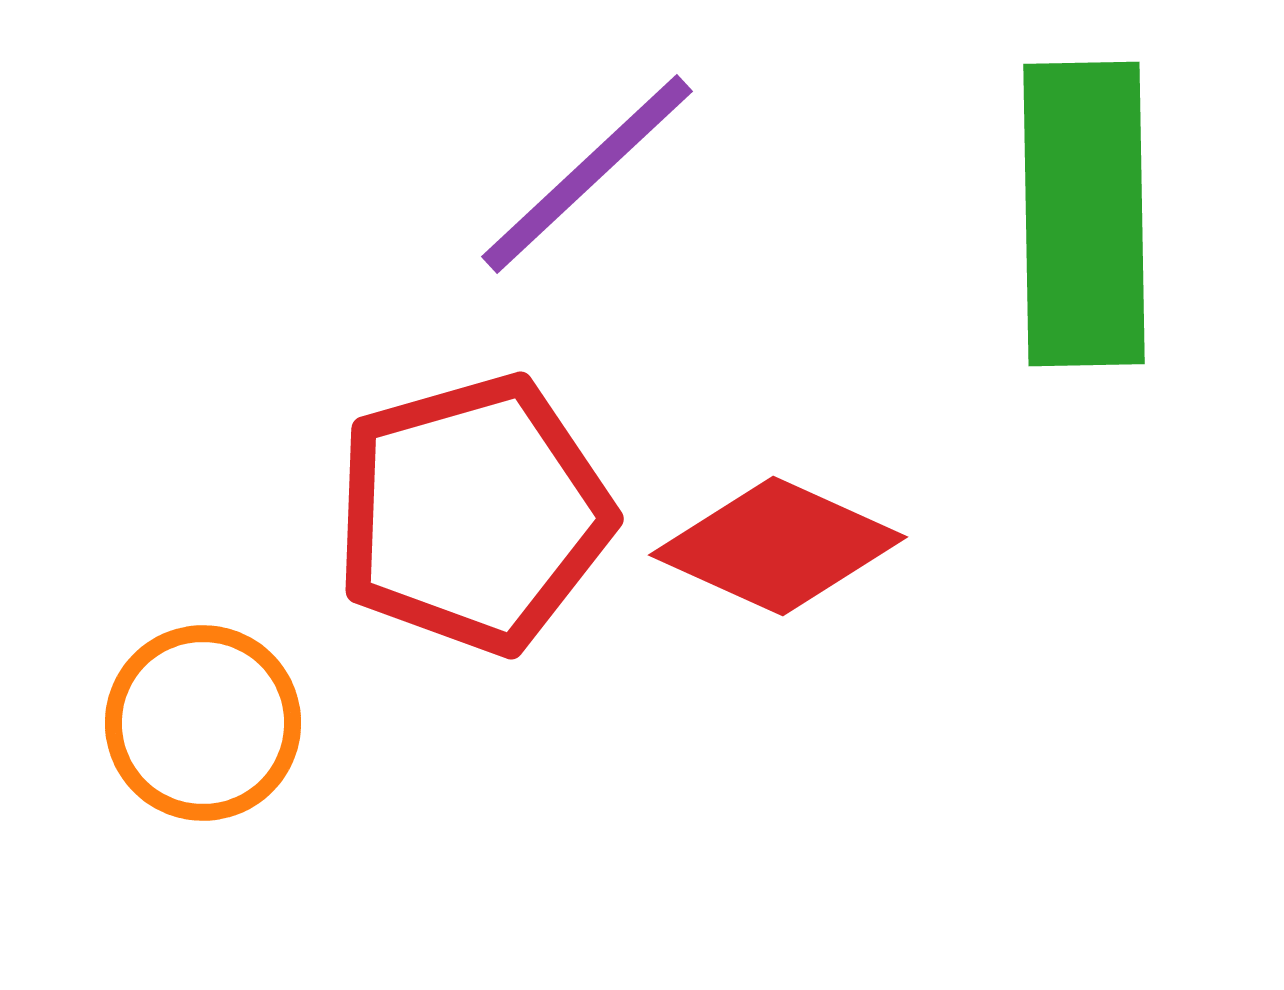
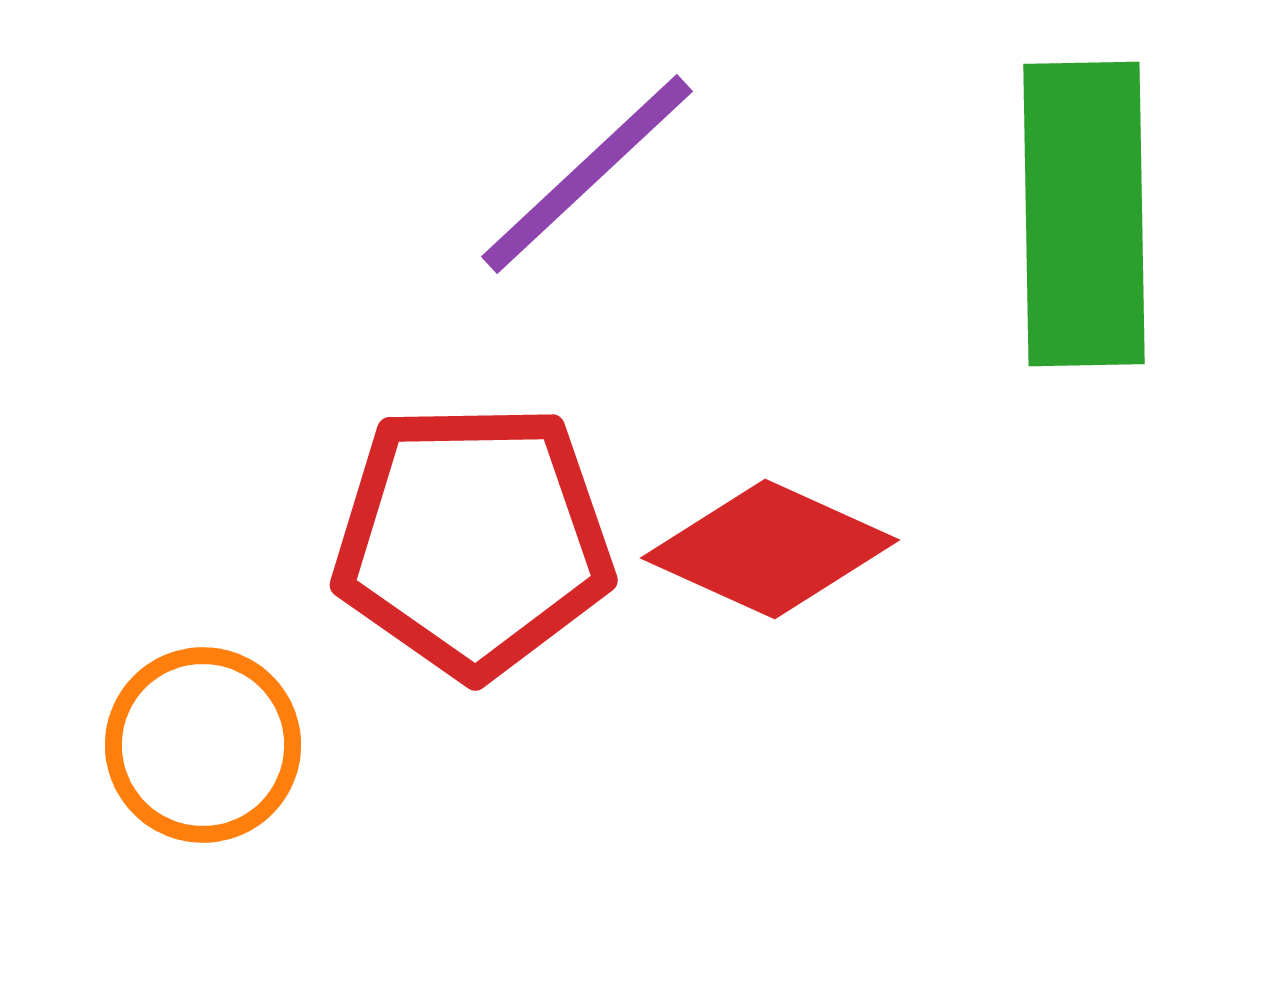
red pentagon: moved 26 px down; rotated 15 degrees clockwise
red diamond: moved 8 px left, 3 px down
orange circle: moved 22 px down
